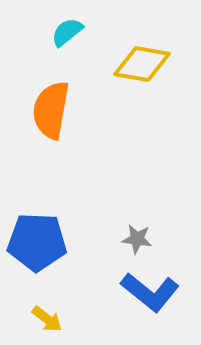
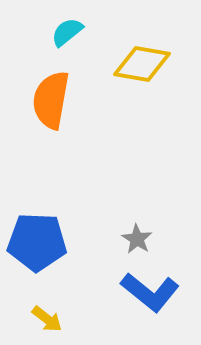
orange semicircle: moved 10 px up
gray star: rotated 24 degrees clockwise
